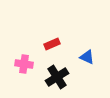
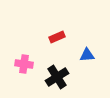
red rectangle: moved 5 px right, 7 px up
blue triangle: moved 2 px up; rotated 28 degrees counterclockwise
